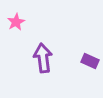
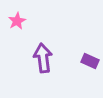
pink star: moved 1 px right, 1 px up
